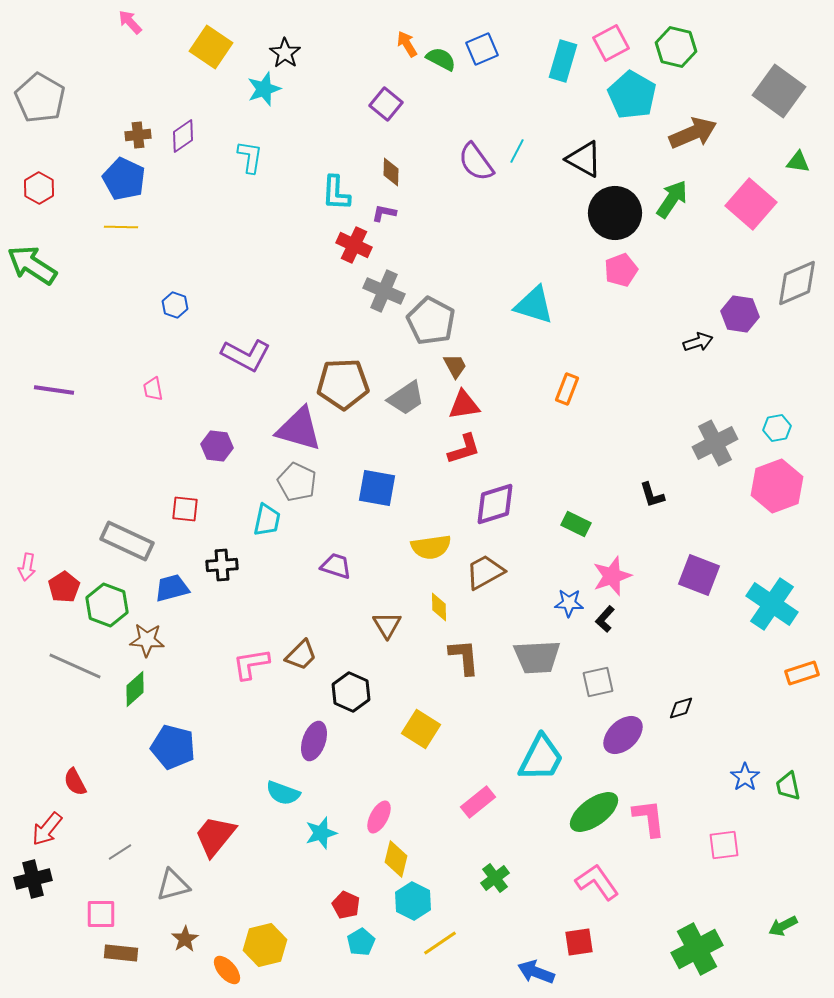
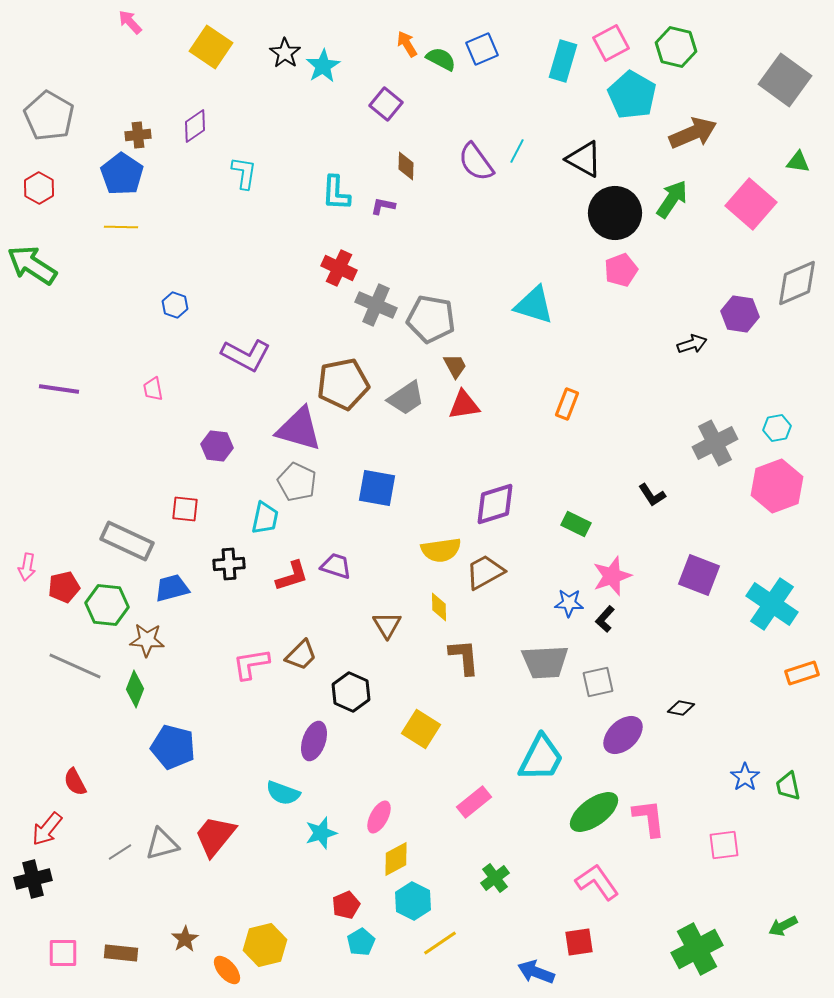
cyan star at (264, 89): moved 59 px right, 23 px up; rotated 12 degrees counterclockwise
gray square at (779, 91): moved 6 px right, 11 px up
gray pentagon at (40, 98): moved 9 px right, 18 px down
purple diamond at (183, 136): moved 12 px right, 10 px up
cyan L-shape at (250, 157): moved 6 px left, 16 px down
brown diamond at (391, 172): moved 15 px right, 6 px up
blue pentagon at (124, 179): moved 2 px left, 5 px up; rotated 9 degrees clockwise
purple L-shape at (384, 213): moved 1 px left, 7 px up
red cross at (354, 245): moved 15 px left, 23 px down
gray cross at (384, 291): moved 8 px left, 14 px down
gray pentagon at (431, 321): moved 2 px up; rotated 18 degrees counterclockwise
black arrow at (698, 342): moved 6 px left, 2 px down
brown pentagon at (343, 384): rotated 9 degrees counterclockwise
orange rectangle at (567, 389): moved 15 px down
purple line at (54, 390): moved 5 px right, 1 px up
red L-shape at (464, 449): moved 172 px left, 127 px down
black L-shape at (652, 495): rotated 16 degrees counterclockwise
cyan trapezoid at (267, 520): moved 2 px left, 2 px up
yellow semicircle at (431, 547): moved 10 px right, 3 px down
black cross at (222, 565): moved 7 px right, 1 px up
red pentagon at (64, 587): rotated 20 degrees clockwise
green hexagon at (107, 605): rotated 15 degrees counterclockwise
gray trapezoid at (537, 657): moved 8 px right, 5 px down
green diamond at (135, 689): rotated 27 degrees counterclockwise
black diamond at (681, 708): rotated 28 degrees clockwise
pink rectangle at (478, 802): moved 4 px left
yellow diamond at (396, 859): rotated 48 degrees clockwise
gray triangle at (173, 885): moved 11 px left, 41 px up
red pentagon at (346, 905): rotated 24 degrees clockwise
pink square at (101, 914): moved 38 px left, 39 px down
